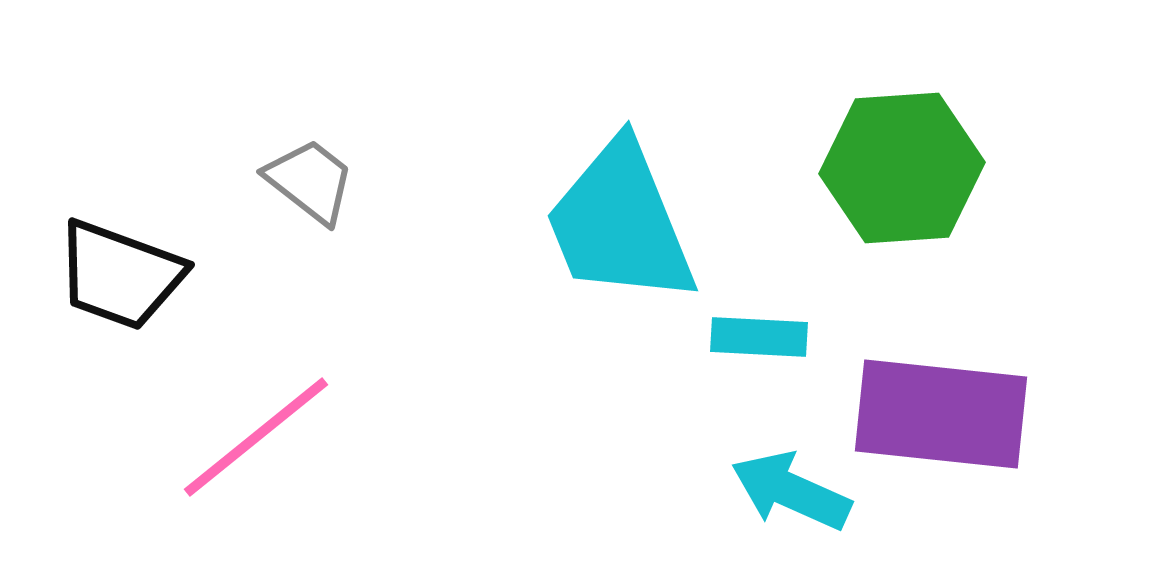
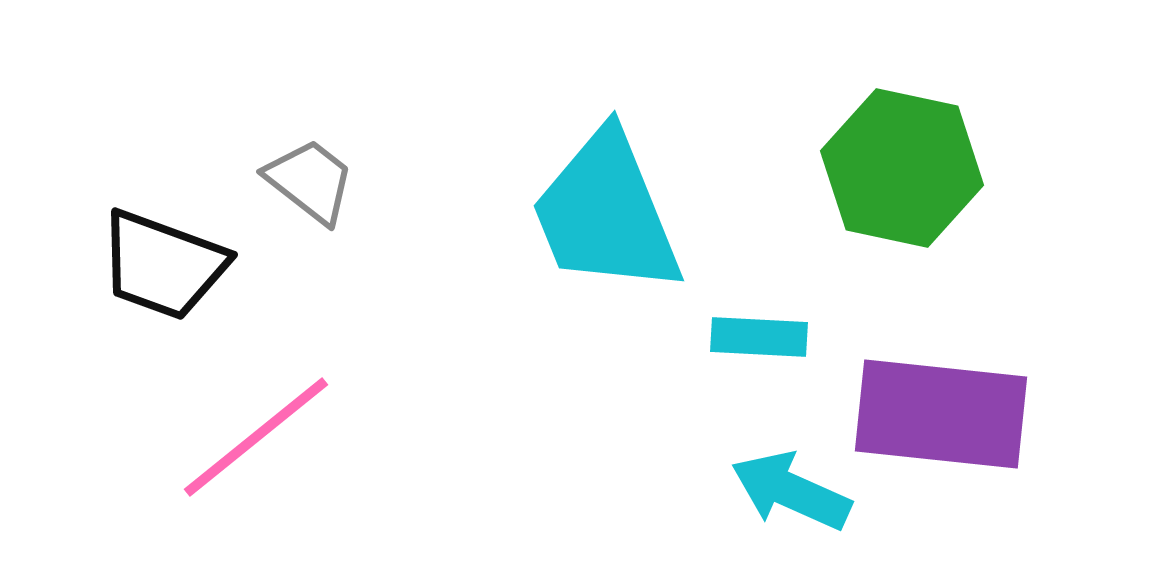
green hexagon: rotated 16 degrees clockwise
cyan trapezoid: moved 14 px left, 10 px up
black trapezoid: moved 43 px right, 10 px up
